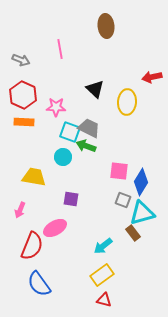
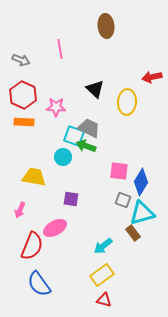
cyan square: moved 4 px right, 4 px down
